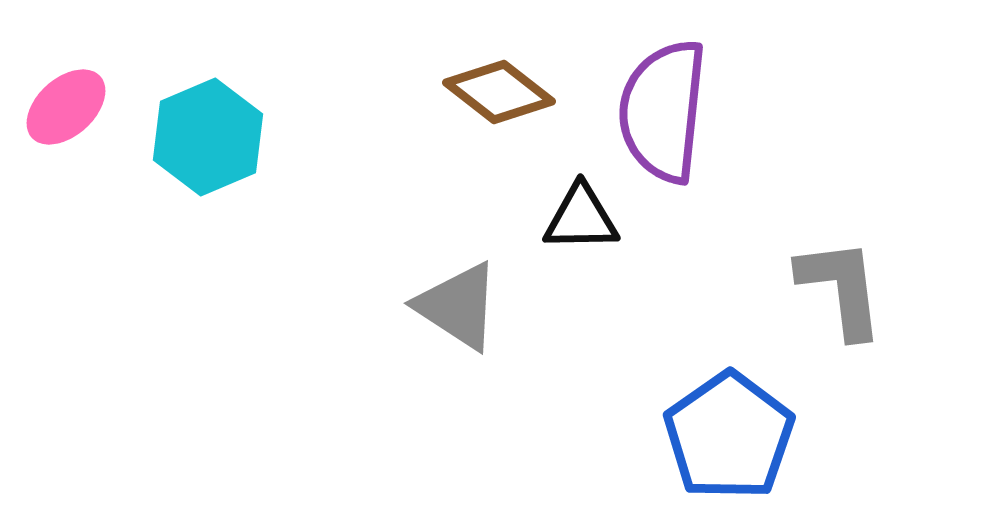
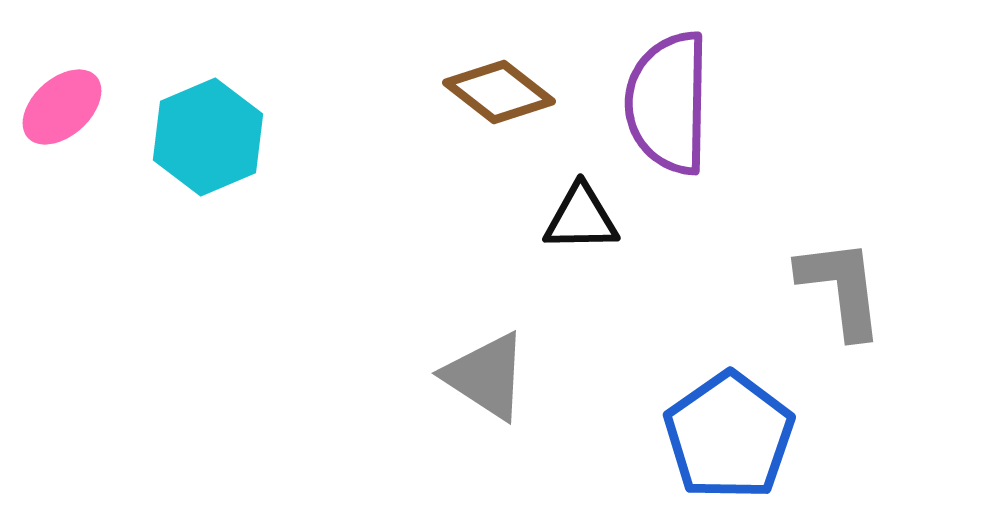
pink ellipse: moved 4 px left
purple semicircle: moved 5 px right, 8 px up; rotated 5 degrees counterclockwise
gray triangle: moved 28 px right, 70 px down
